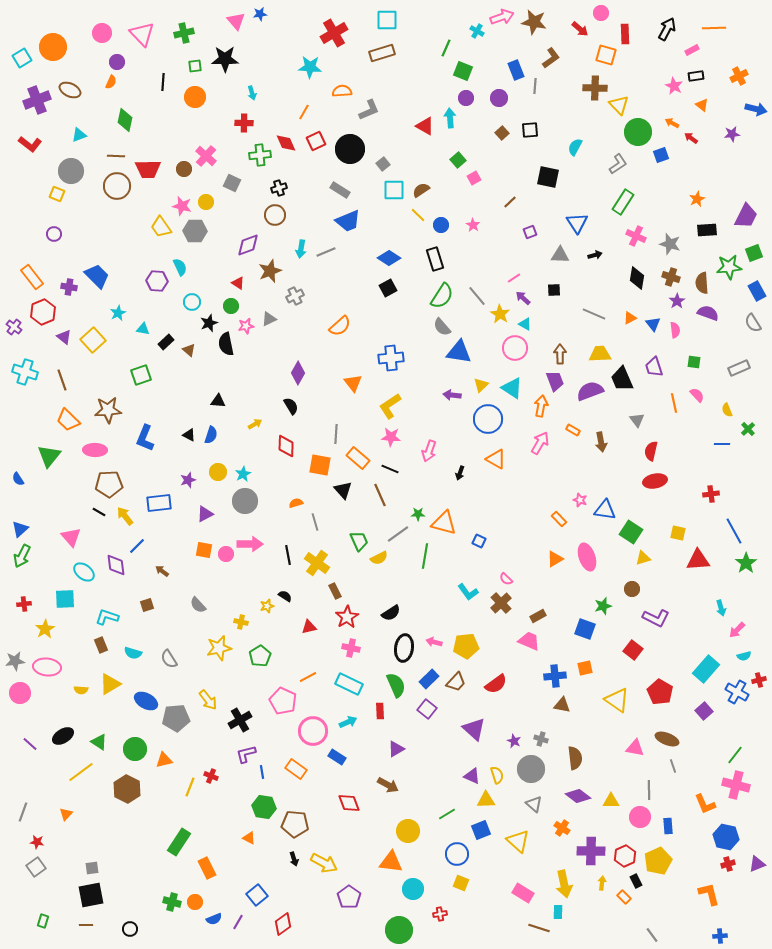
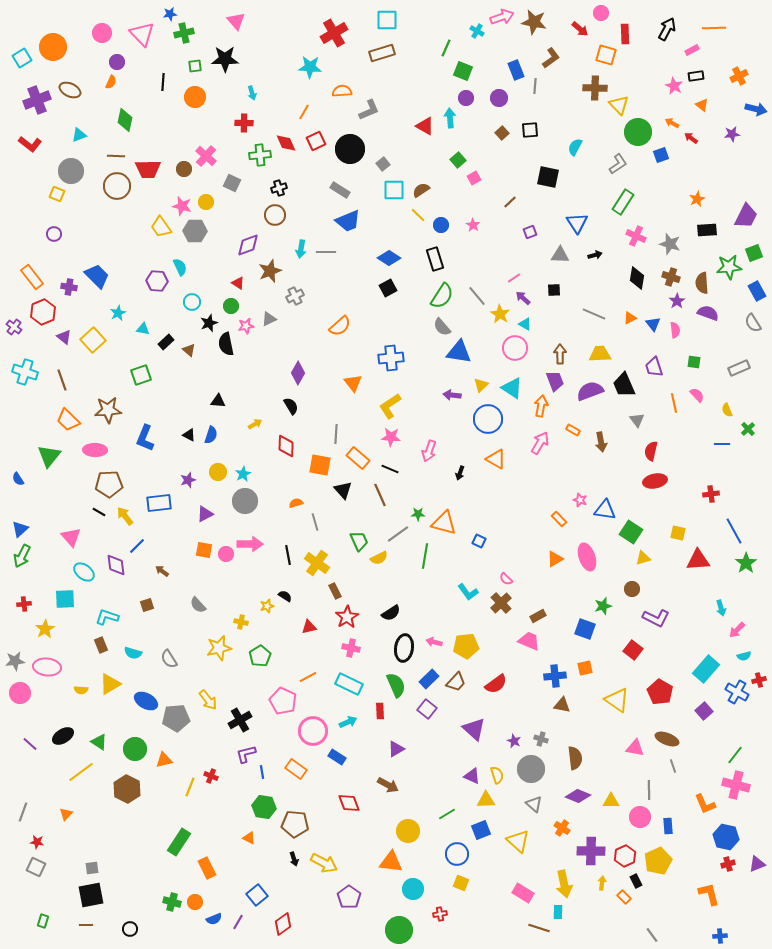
blue star at (260, 14): moved 90 px left
gray line at (326, 252): rotated 24 degrees clockwise
black trapezoid at (622, 379): moved 2 px right, 6 px down
purple diamond at (578, 796): rotated 15 degrees counterclockwise
gray square at (36, 867): rotated 30 degrees counterclockwise
